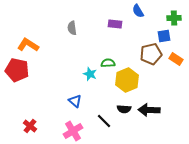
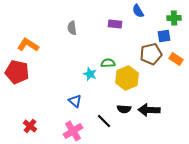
red pentagon: moved 2 px down
yellow hexagon: moved 2 px up
